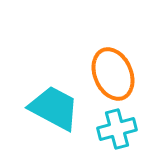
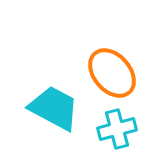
orange ellipse: moved 1 px left, 1 px up; rotated 18 degrees counterclockwise
